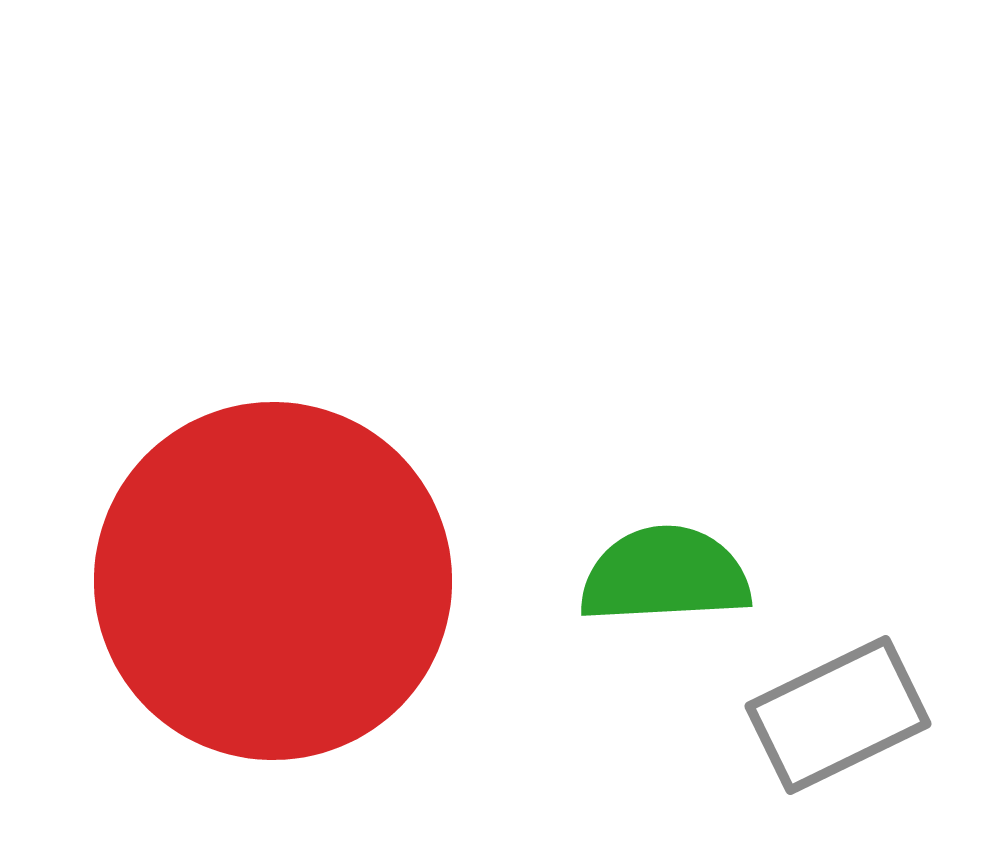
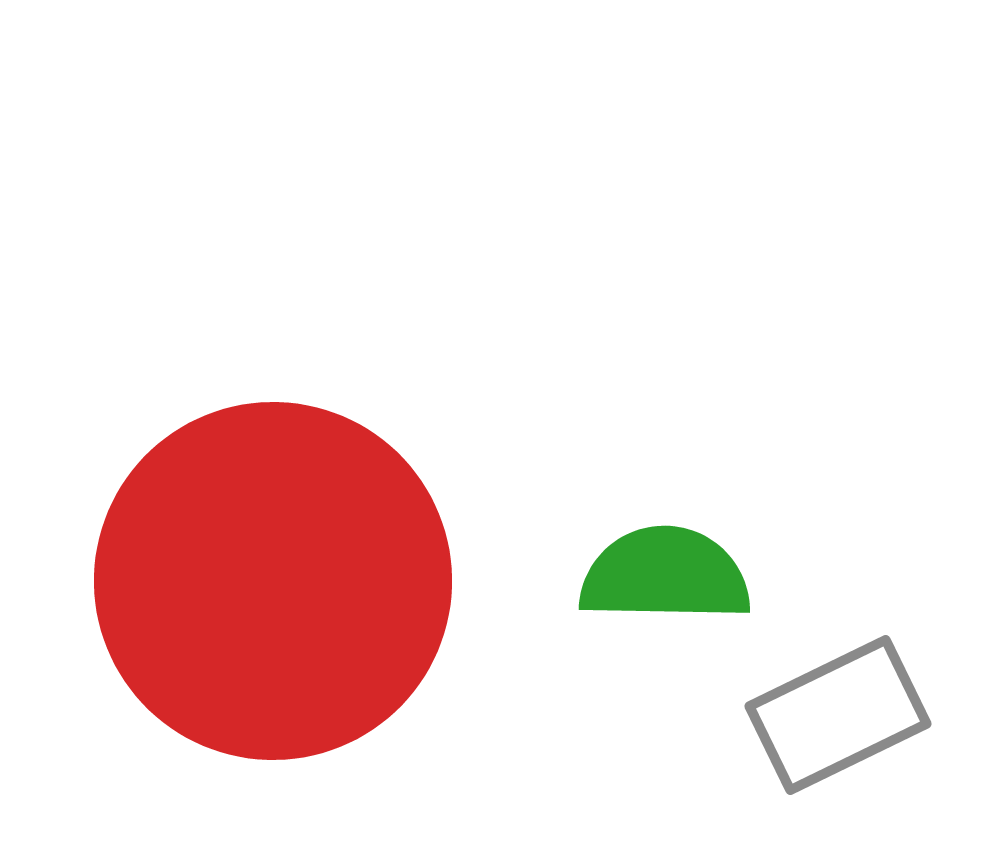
green semicircle: rotated 4 degrees clockwise
